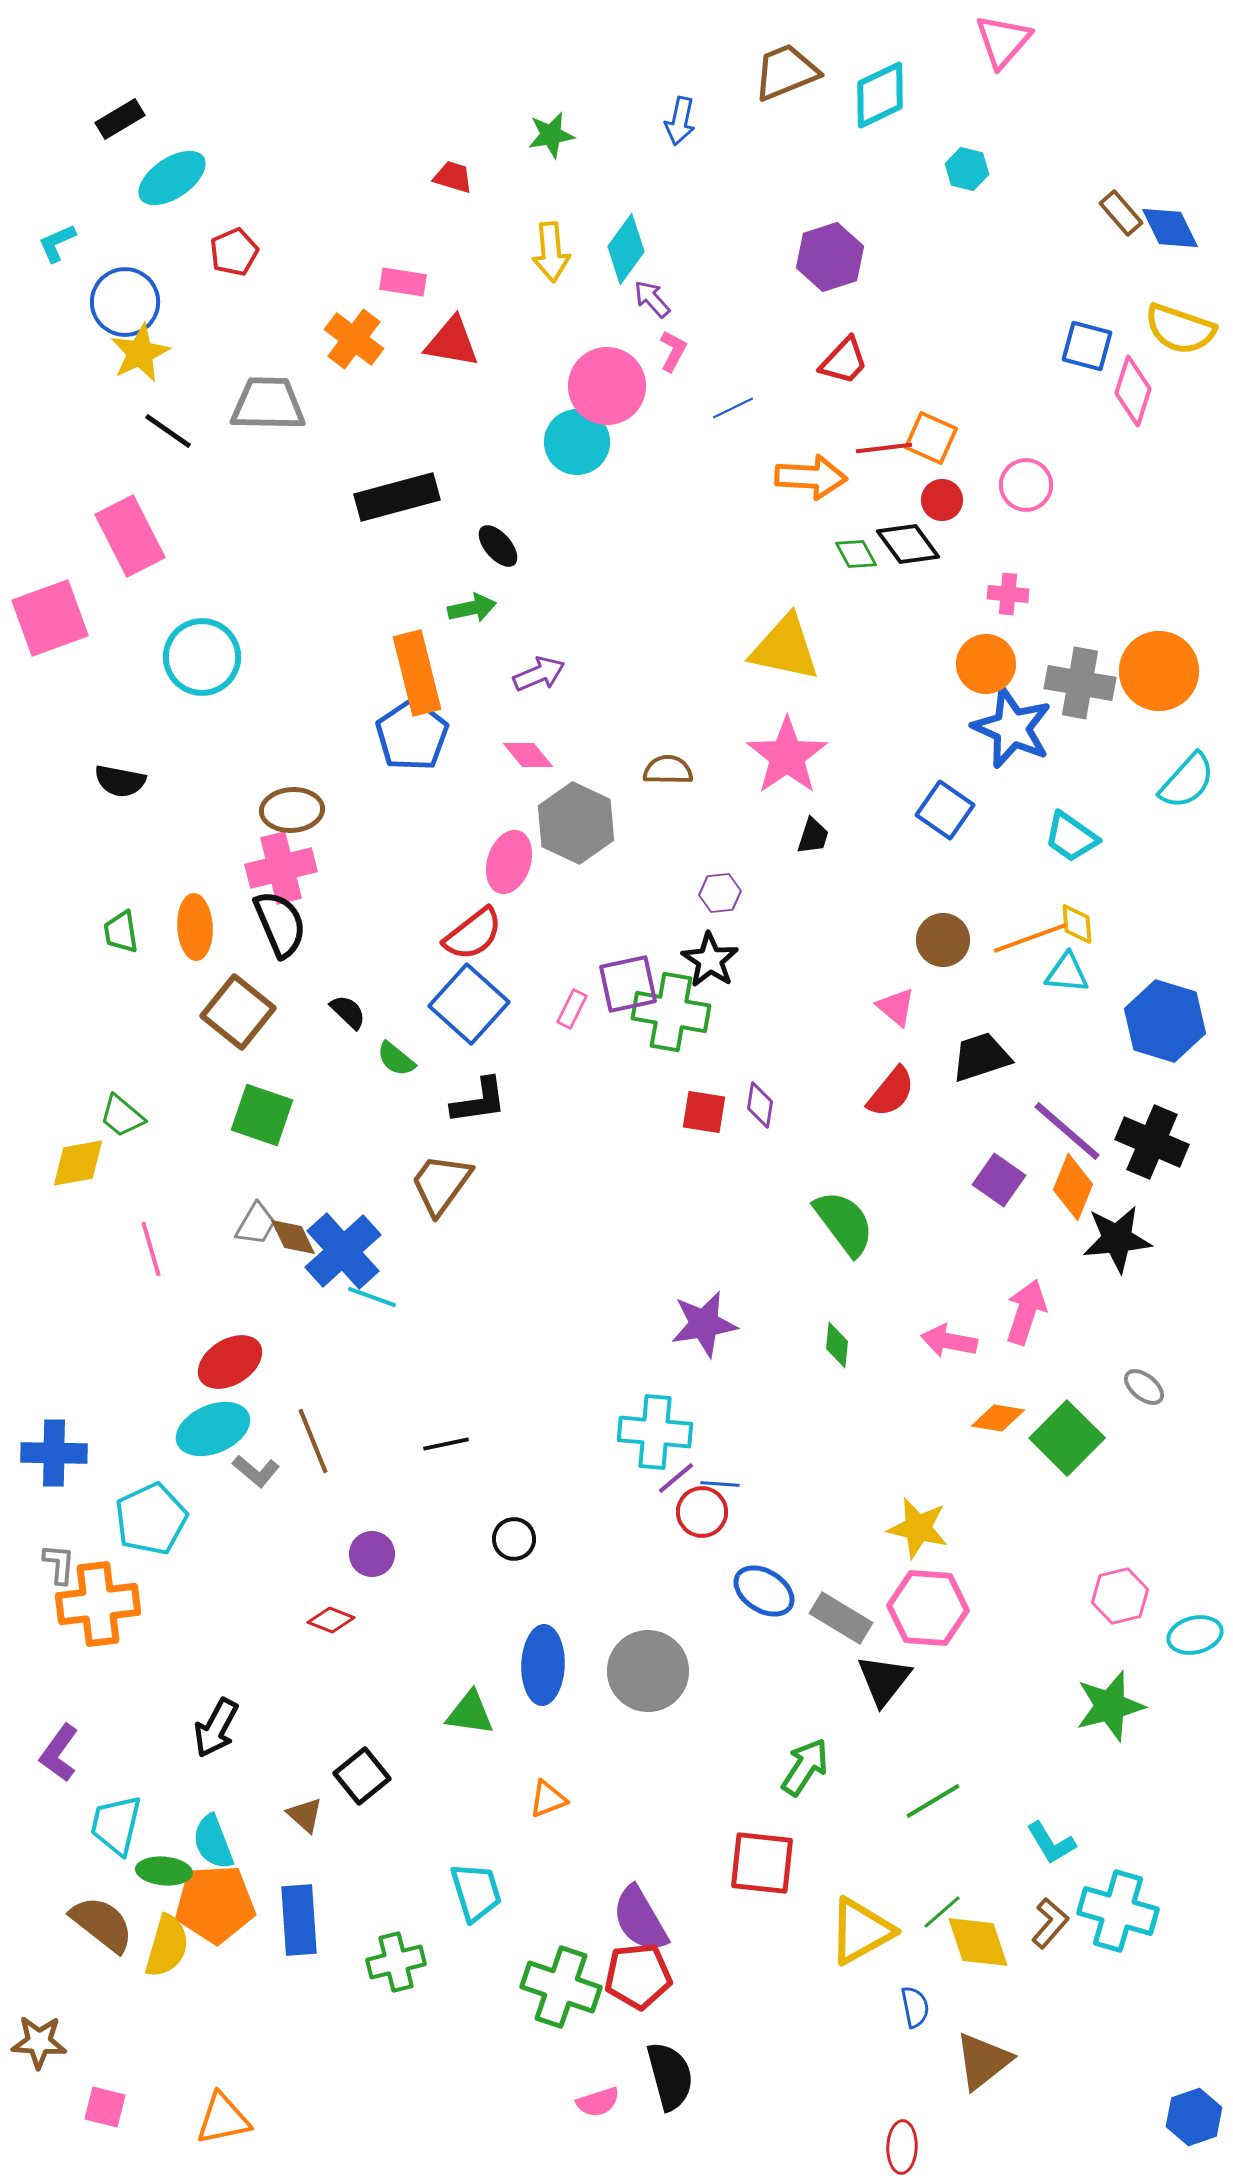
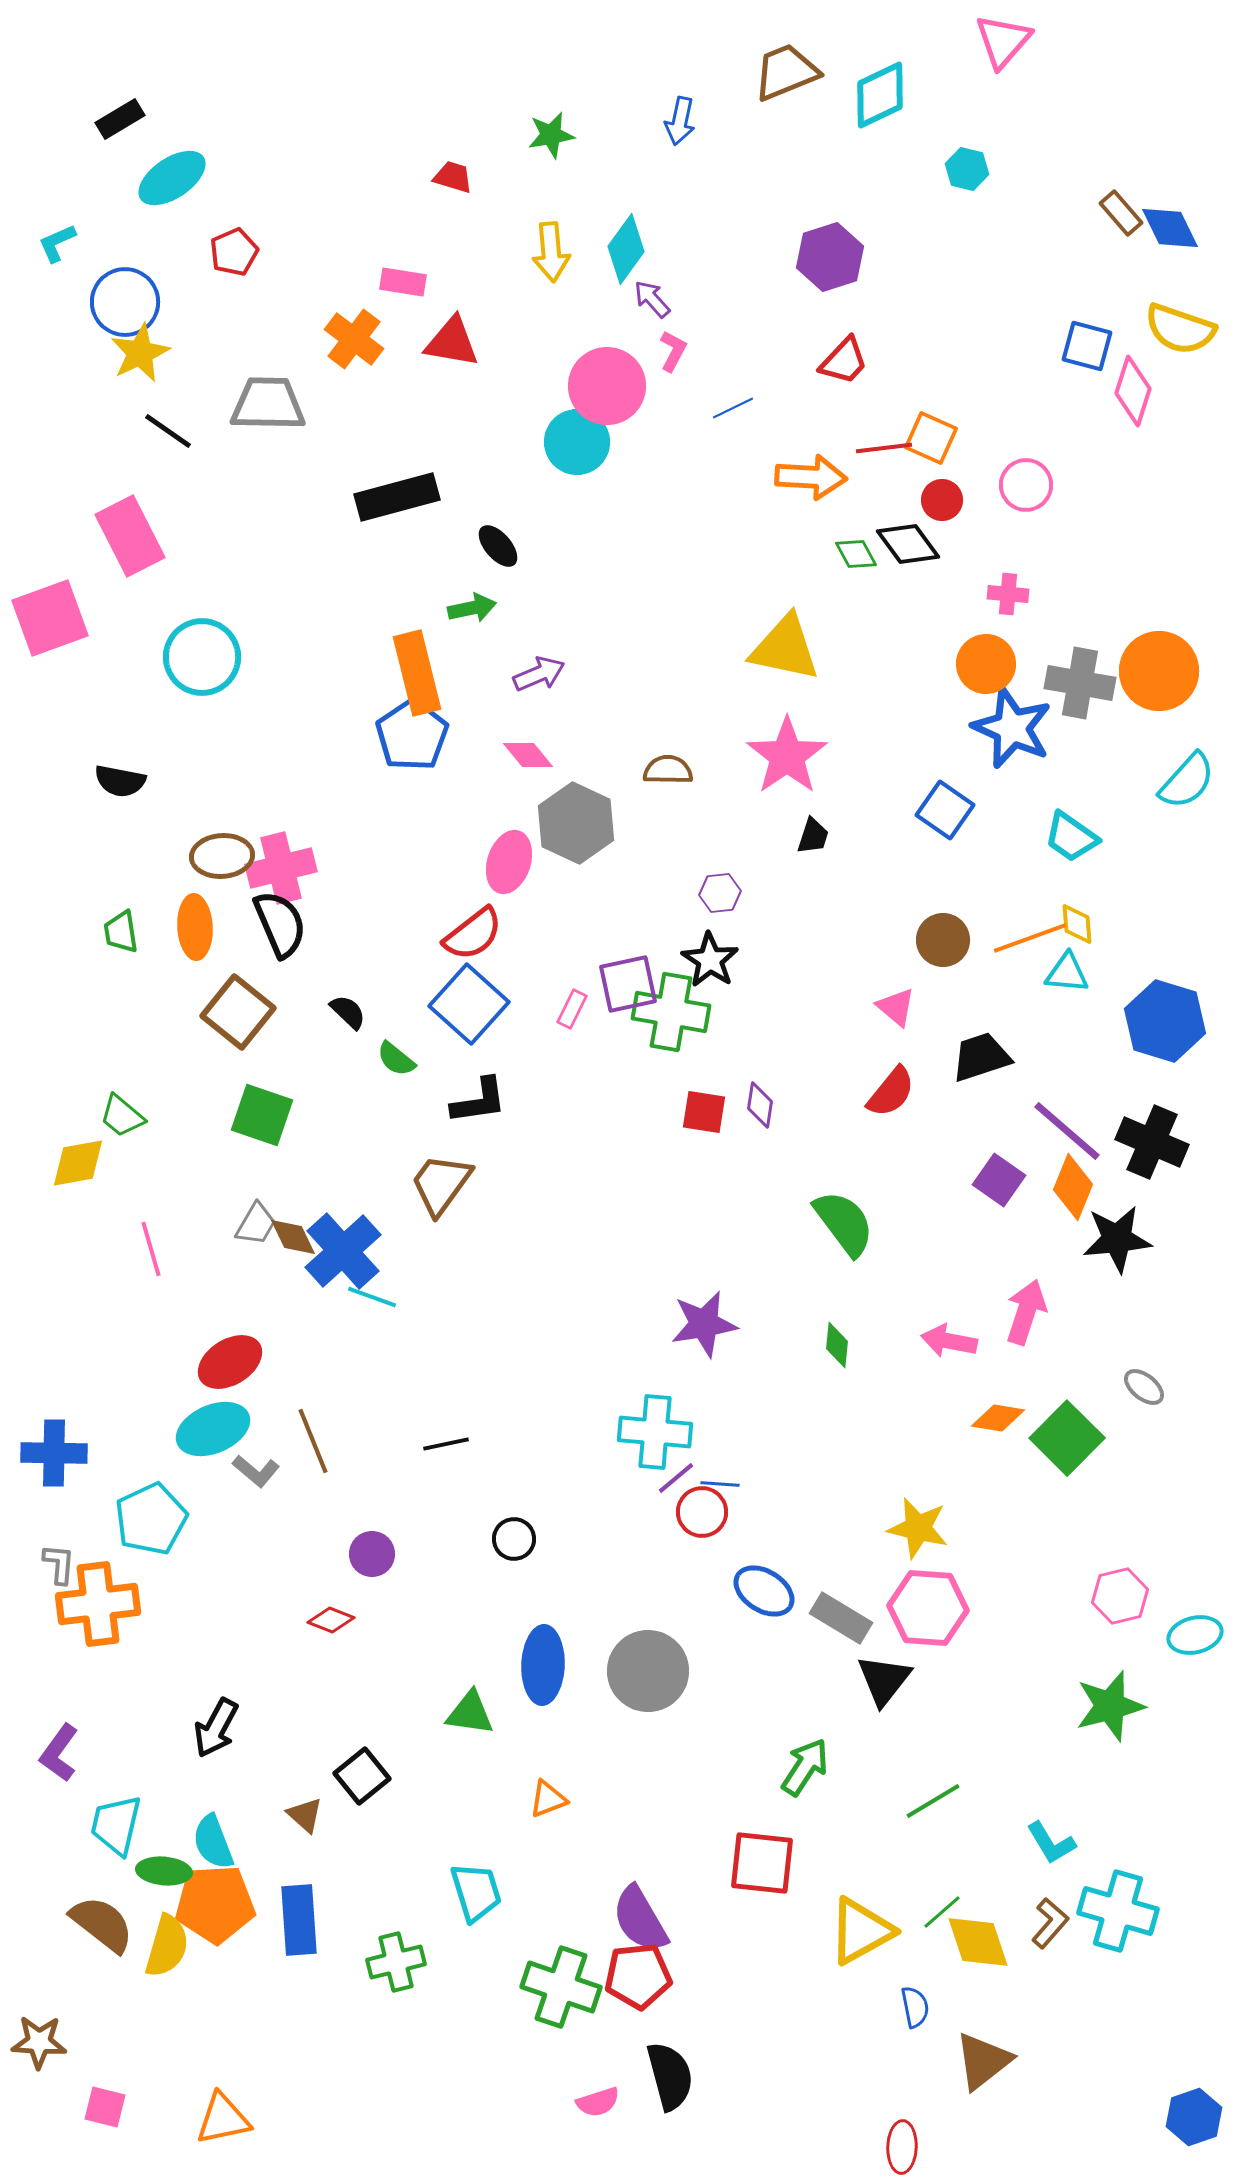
brown ellipse at (292, 810): moved 70 px left, 46 px down
